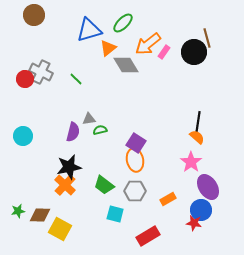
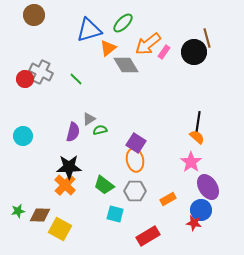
gray triangle: rotated 24 degrees counterclockwise
black star: rotated 10 degrees clockwise
